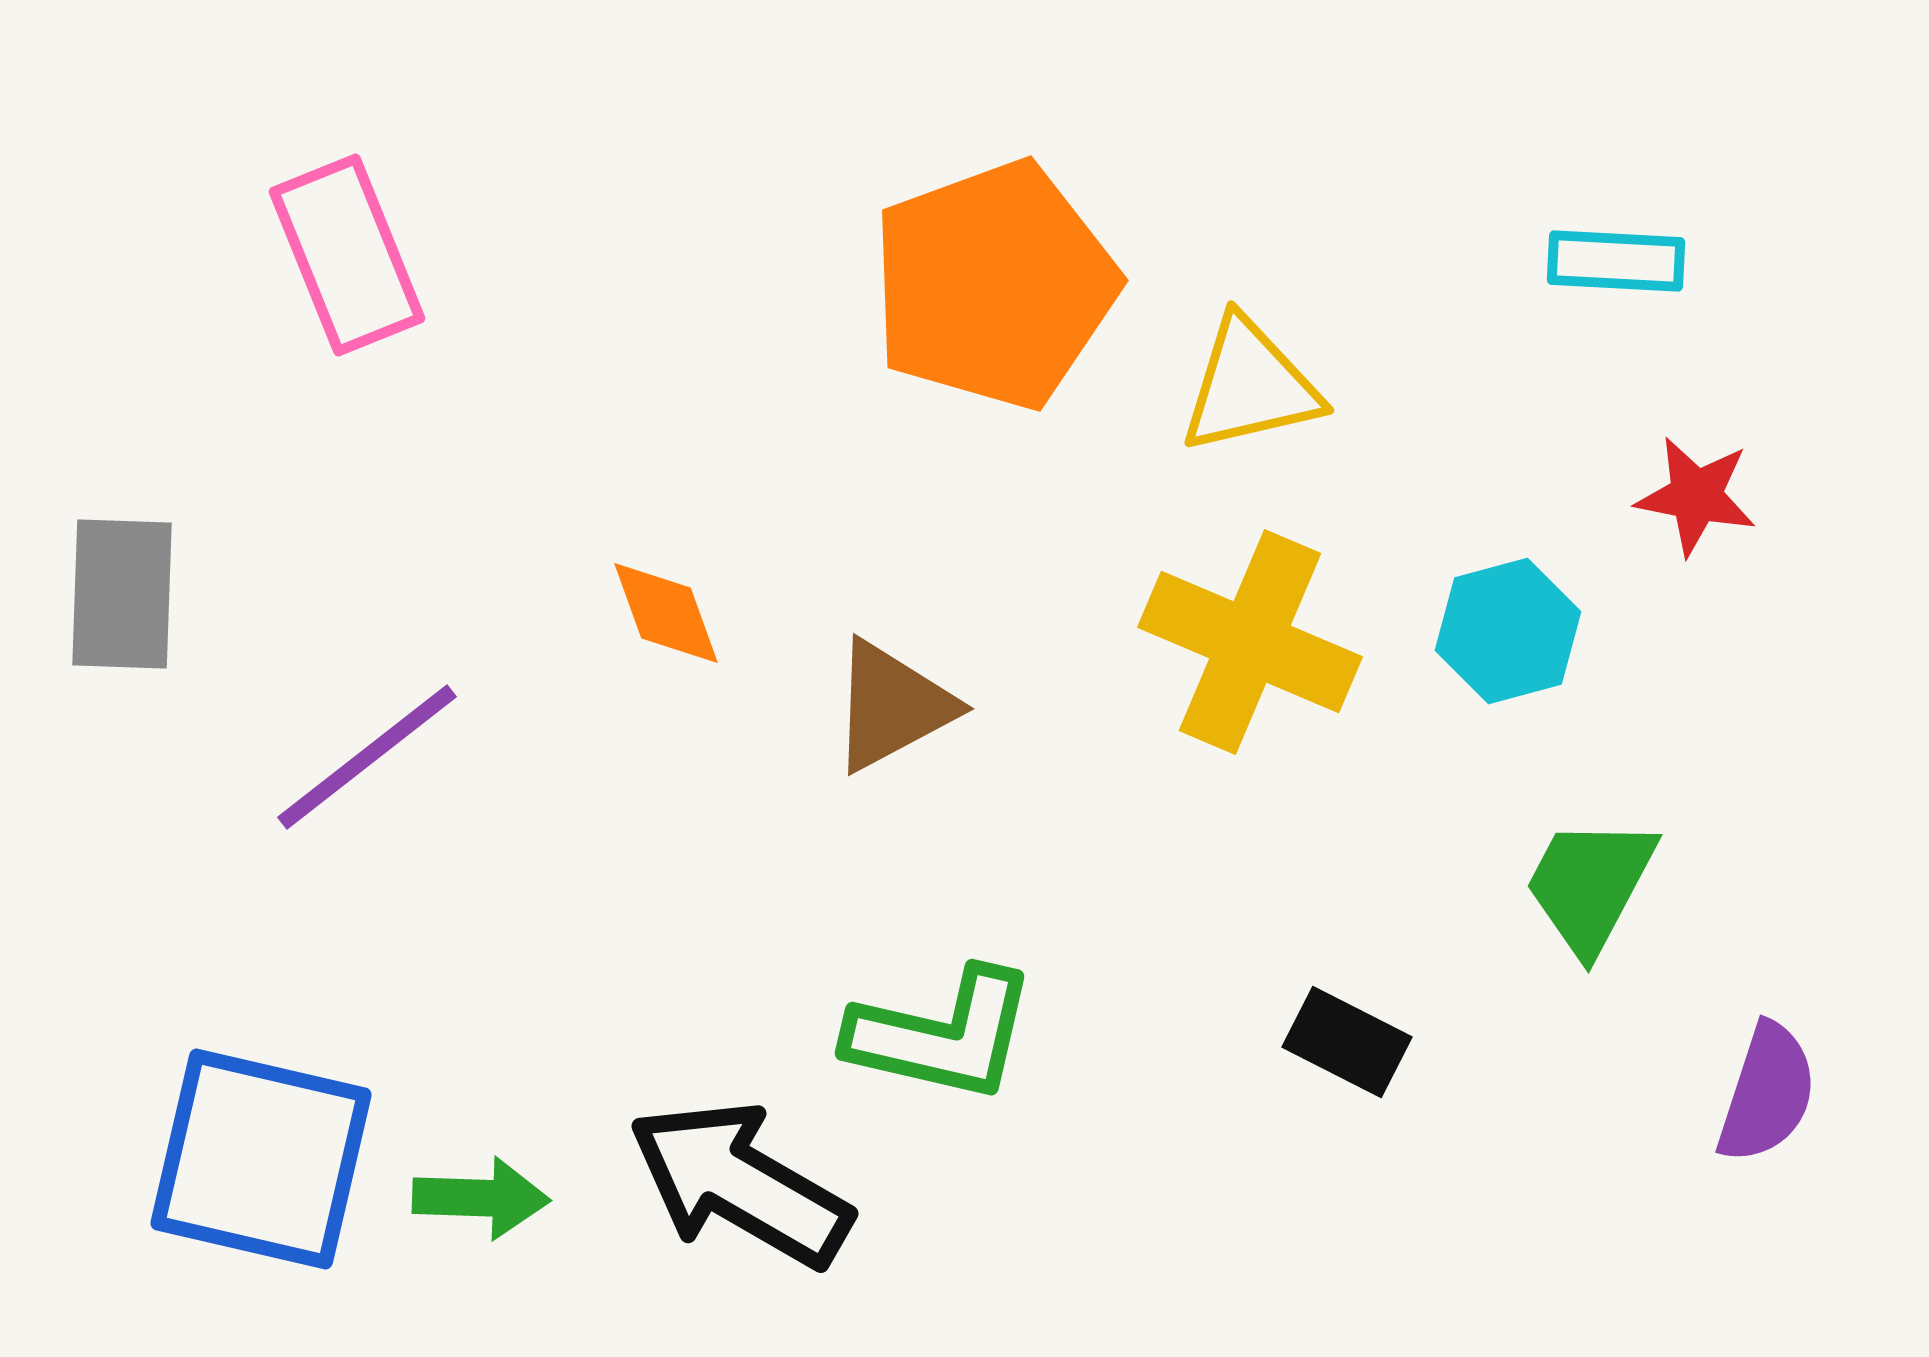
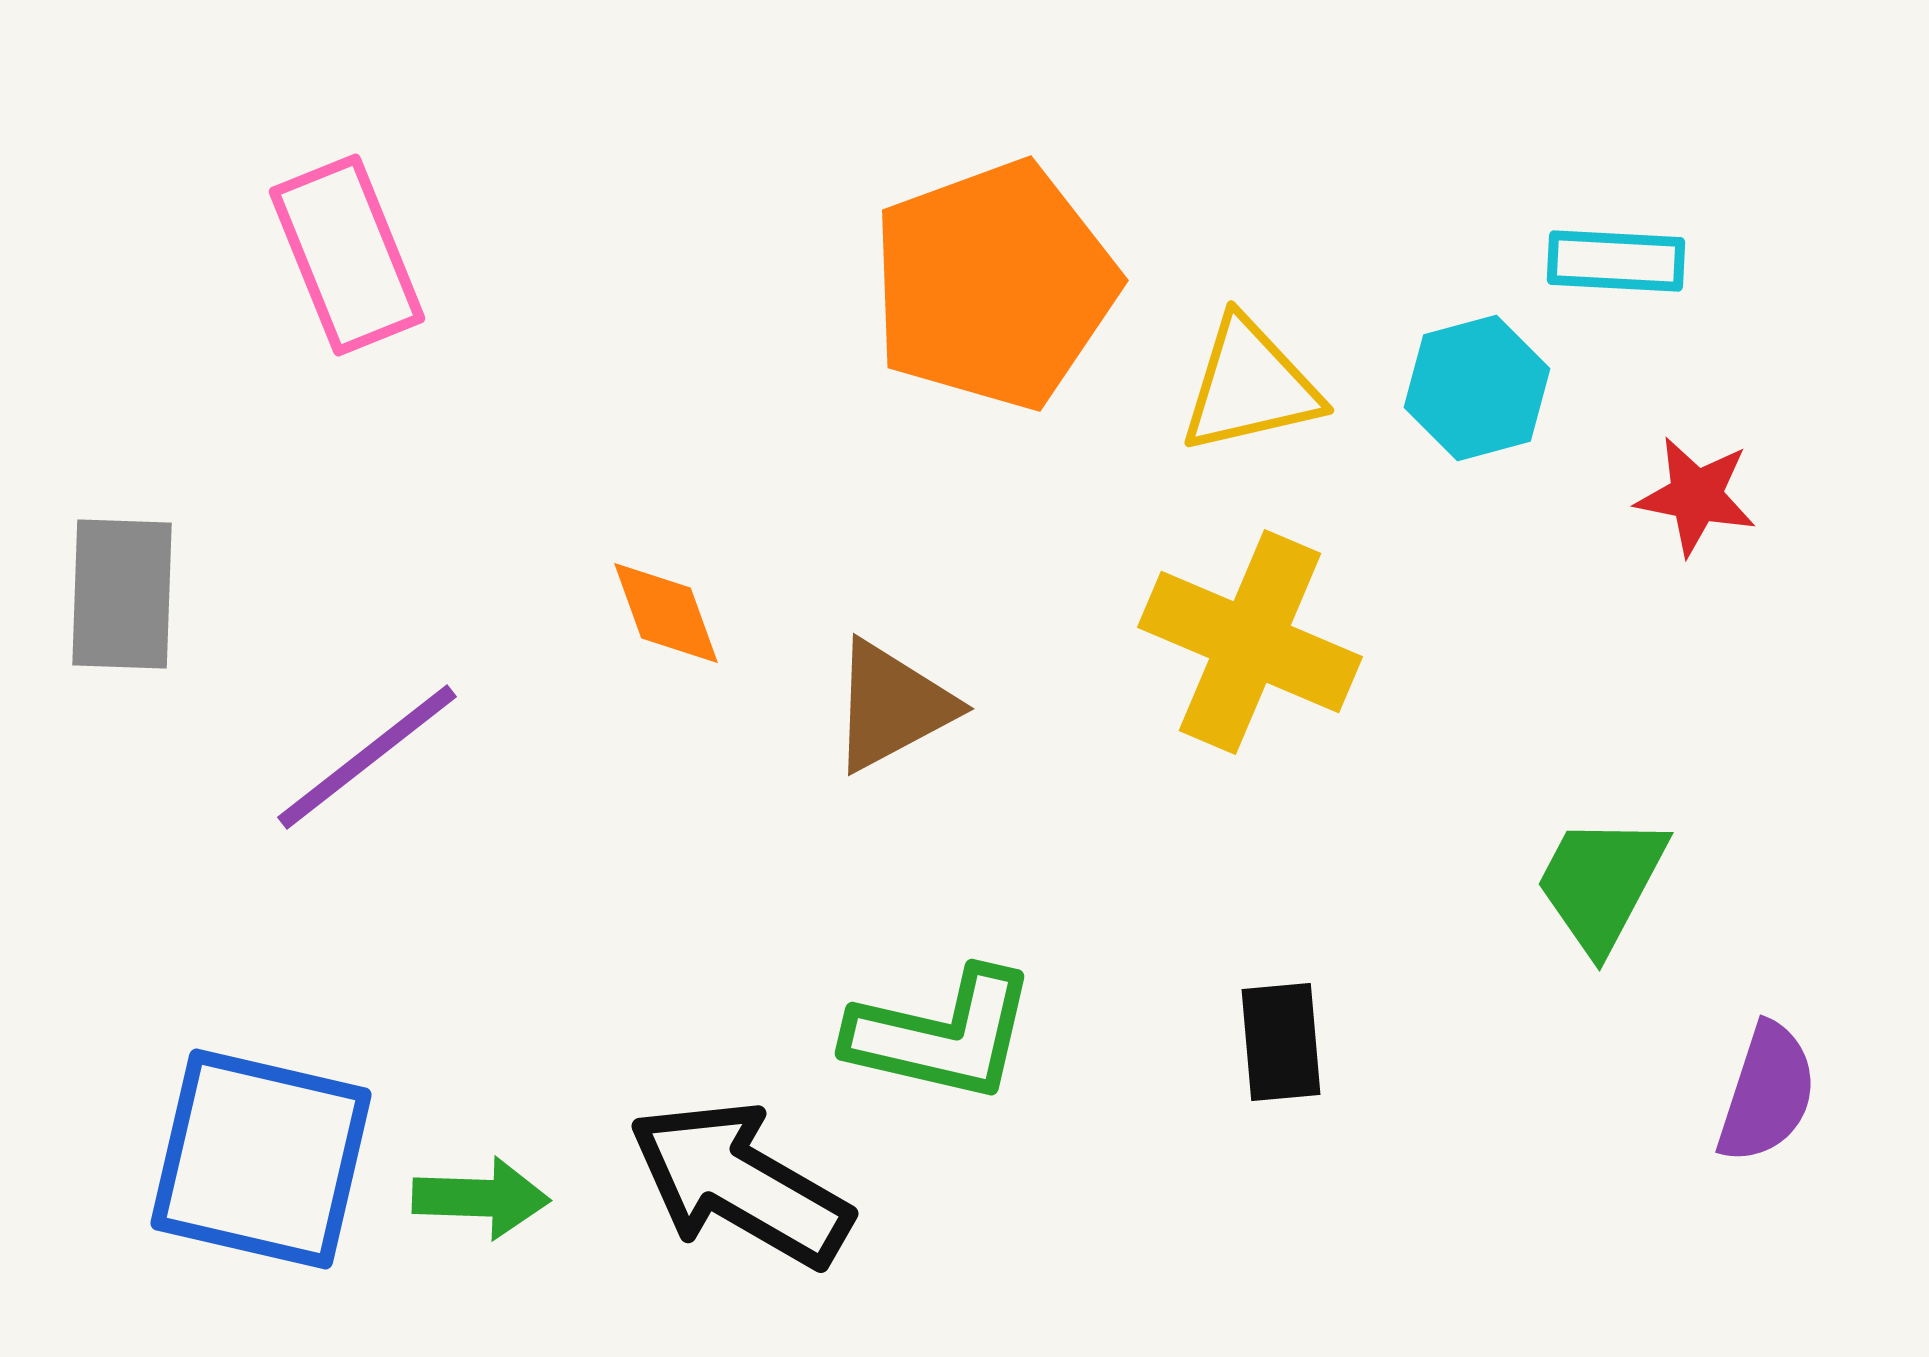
cyan hexagon: moved 31 px left, 243 px up
green trapezoid: moved 11 px right, 2 px up
black rectangle: moved 66 px left; rotated 58 degrees clockwise
